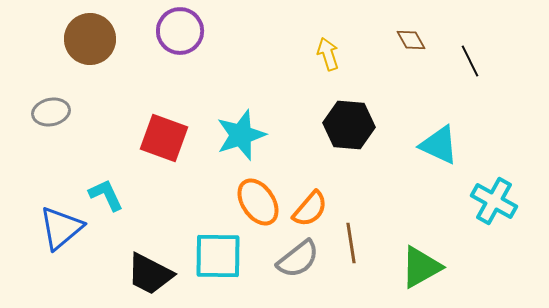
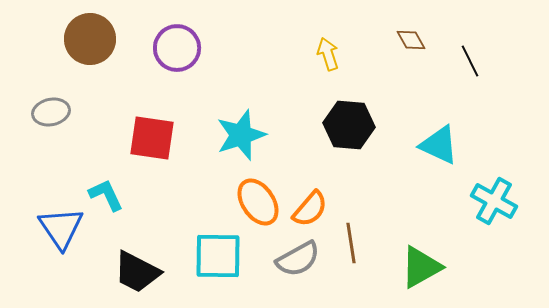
purple circle: moved 3 px left, 17 px down
red square: moved 12 px left; rotated 12 degrees counterclockwise
blue triangle: rotated 24 degrees counterclockwise
gray semicircle: rotated 9 degrees clockwise
black trapezoid: moved 13 px left, 2 px up
